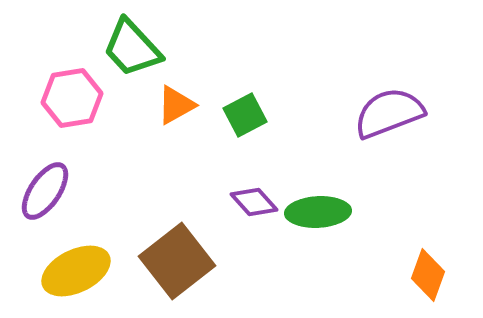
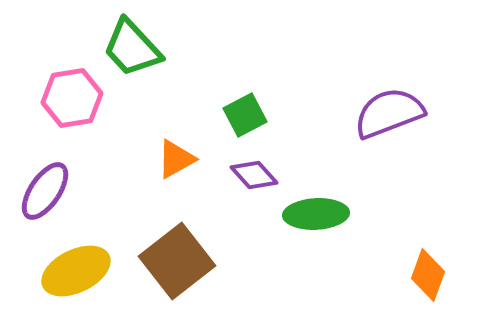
orange triangle: moved 54 px down
purple diamond: moved 27 px up
green ellipse: moved 2 px left, 2 px down
